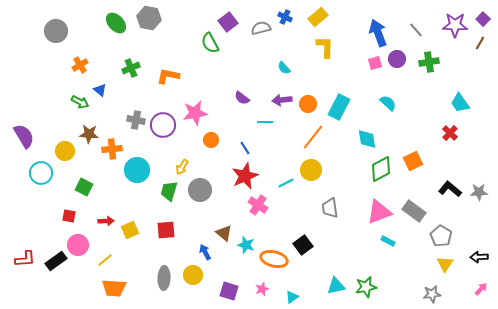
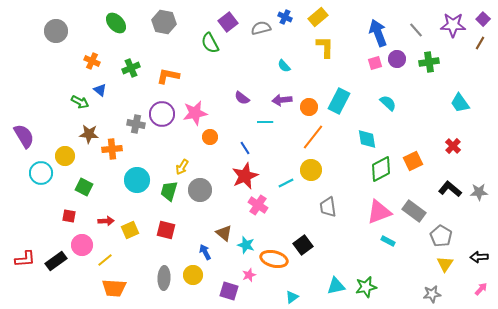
gray hexagon at (149, 18): moved 15 px right, 4 px down
purple star at (455, 25): moved 2 px left
orange cross at (80, 65): moved 12 px right, 4 px up; rotated 35 degrees counterclockwise
cyan semicircle at (284, 68): moved 2 px up
orange circle at (308, 104): moved 1 px right, 3 px down
cyan rectangle at (339, 107): moved 6 px up
gray cross at (136, 120): moved 4 px down
purple circle at (163, 125): moved 1 px left, 11 px up
red cross at (450, 133): moved 3 px right, 13 px down
orange circle at (211, 140): moved 1 px left, 3 px up
yellow circle at (65, 151): moved 5 px down
cyan circle at (137, 170): moved 10 px down
gray trapezoid at (330, 208): moved 2 px left, 1 px up
red square at (166, 230): rotated 18 degrees clockwise
pink circle at (78, 245): moved 4 px right
pink star at (262, 289): moved 13 px left, 14 px up
